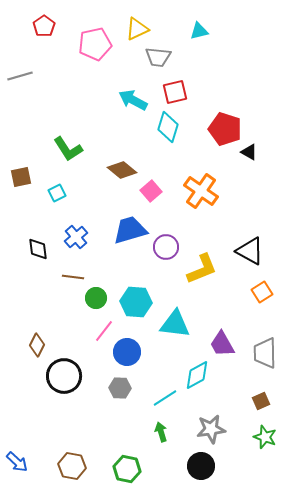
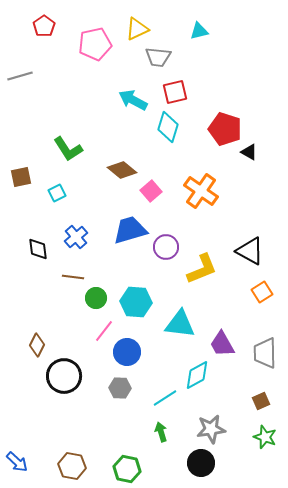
cyan triangle at (175, 324): moved 5 px right
black circle at (201, 466): moved 3 px up
